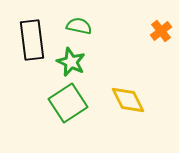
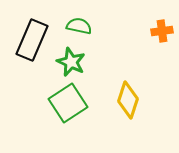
orange cross: moved 1 px right; rotated 30 degrees clockwise
black rectangle: rotated 30 degrees clockwise
yellow diamond: rotated 45 degrees clockwise
